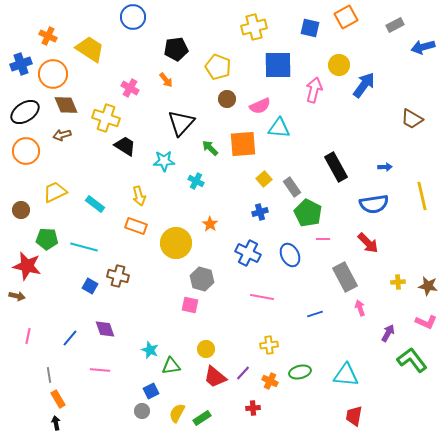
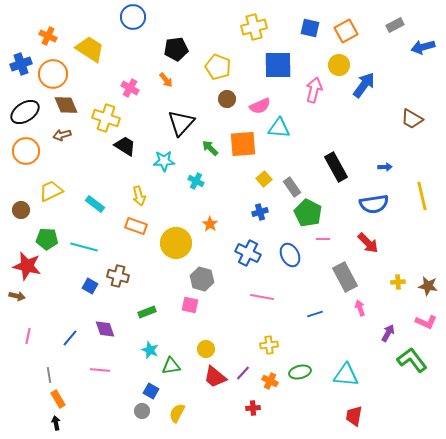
orange square at (346, 17): moved 14 px down
yellow trapezoid at (55, 192): moved 4 px left, 1 px up
blue square at (151, 391): rotated 35 degrees counterclockwise
green rectangle at (202, 418): moved 55 px left, 106 px up; rotated 12 degrees clockwise
